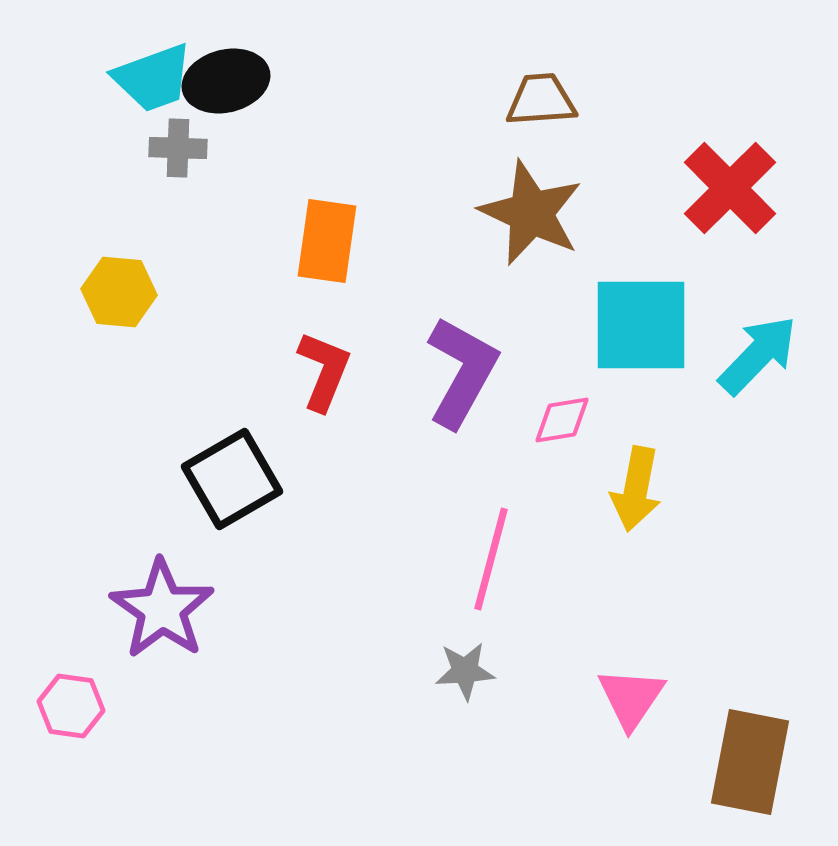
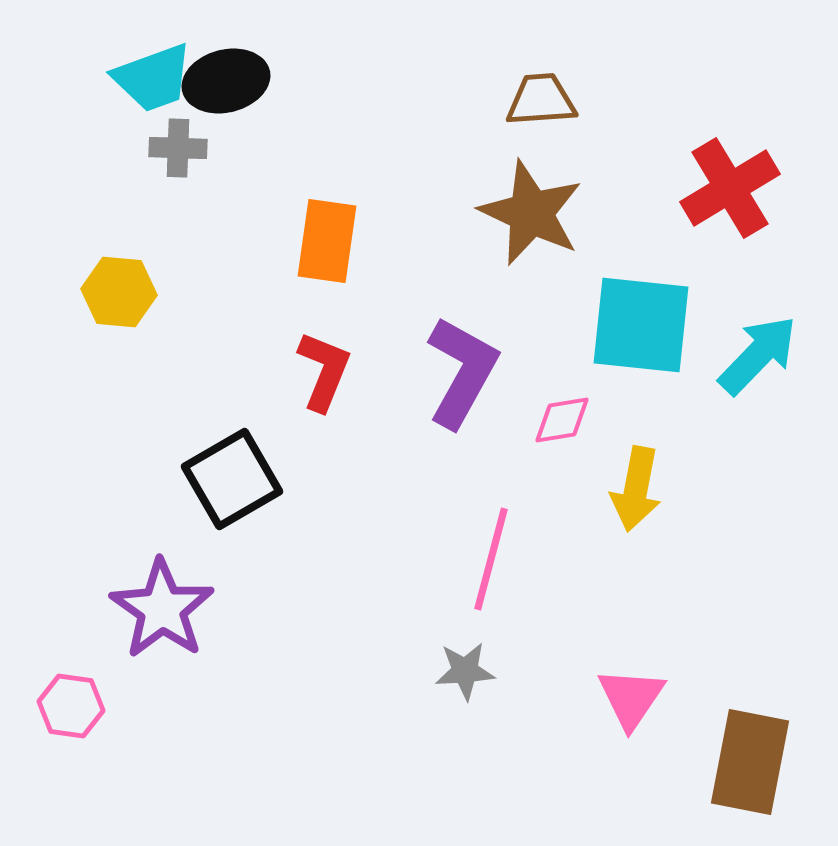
red cross: rotated 14 degrees clockwise
cyan square: rotated 6 degrees clockwise
